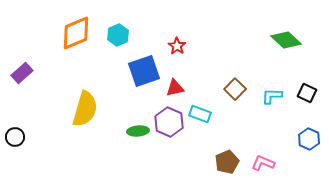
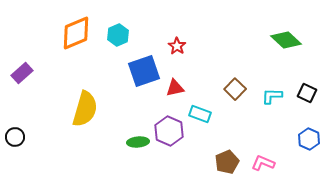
purple hexagon: moved 9 px down
green ellipse: moved 11 px down
